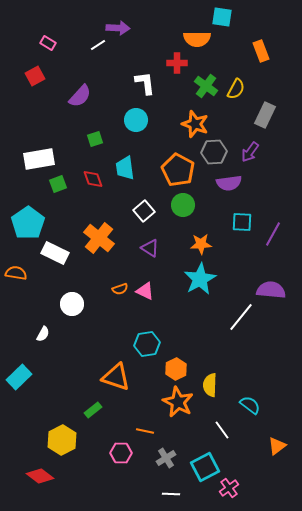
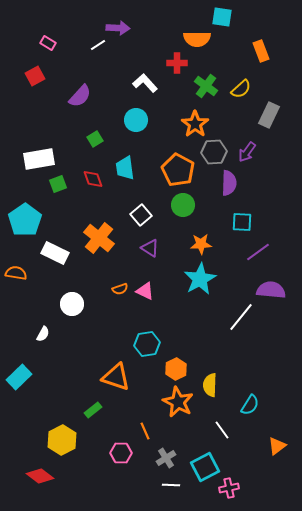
white L-shape at (145, 83): rotated 35 degrees counterclockwise
yellow semicircle at (236, 89): moved 5 px right; rotated 20 degrees clockwise
gray rectangle at (265, 115): moved 4 px right
orange star at (195, 124): rotated 16 degrees clockwise
green square at (95, 139): rotated 14 degrees counterclockwise
purple arrow at (250, 152): moved 3 px left
purple semicircle at (229, 183): rotated 80 degrees counterclockwise
white square at (144, 211): moved 3 px left, 4 px down
cyan pentagon at (28, 223): moved 3 px left, 3 px up
purple line at (273, 234): moved 15 px left, 18 px down; rotated 25 degrees clockwise
cyan semicircle at (250, 405): rotated 85 degrees clockwise
orange line at (145, 431): rotated 54 degrees clockwise
pink cross at (229, 488): rotated 24 degrees clockwise
white line at (171, 494): moved 9 px up
